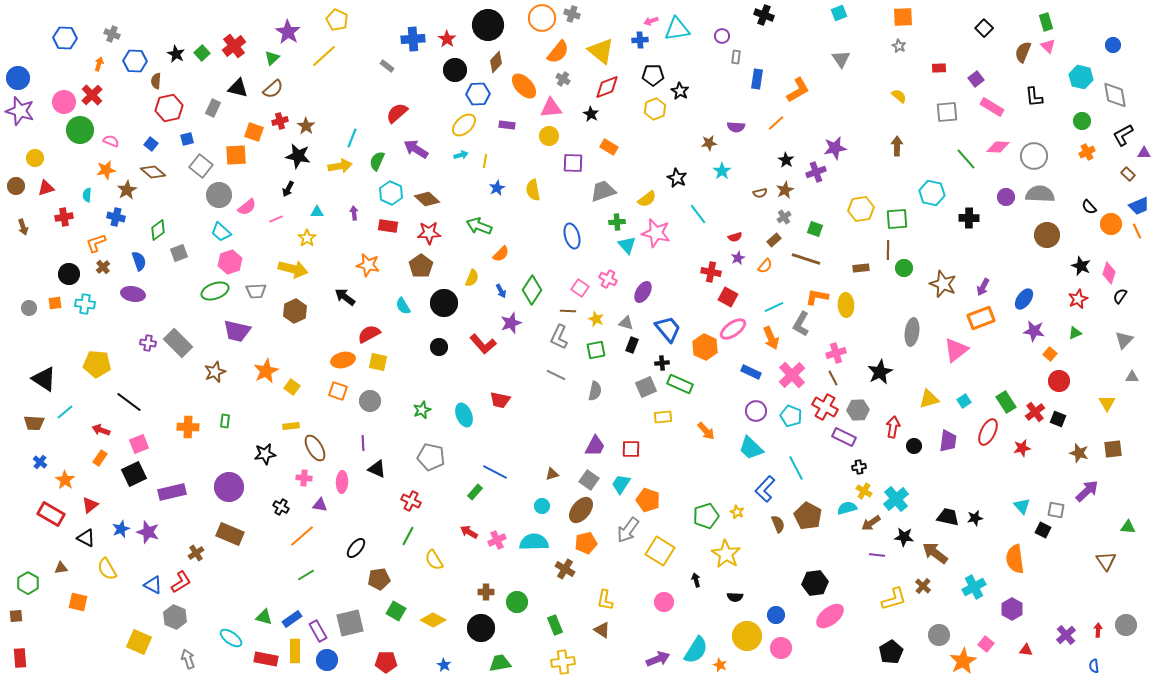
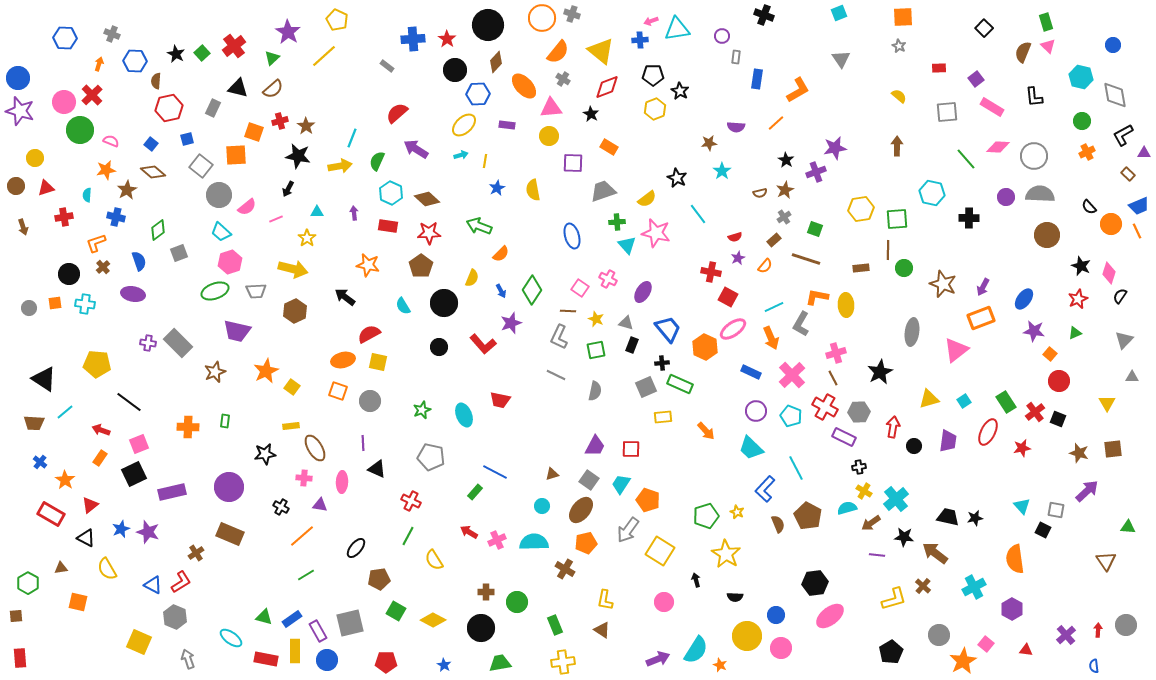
gray hexagon at (858, 410): moved 1 px right, 2 px down
